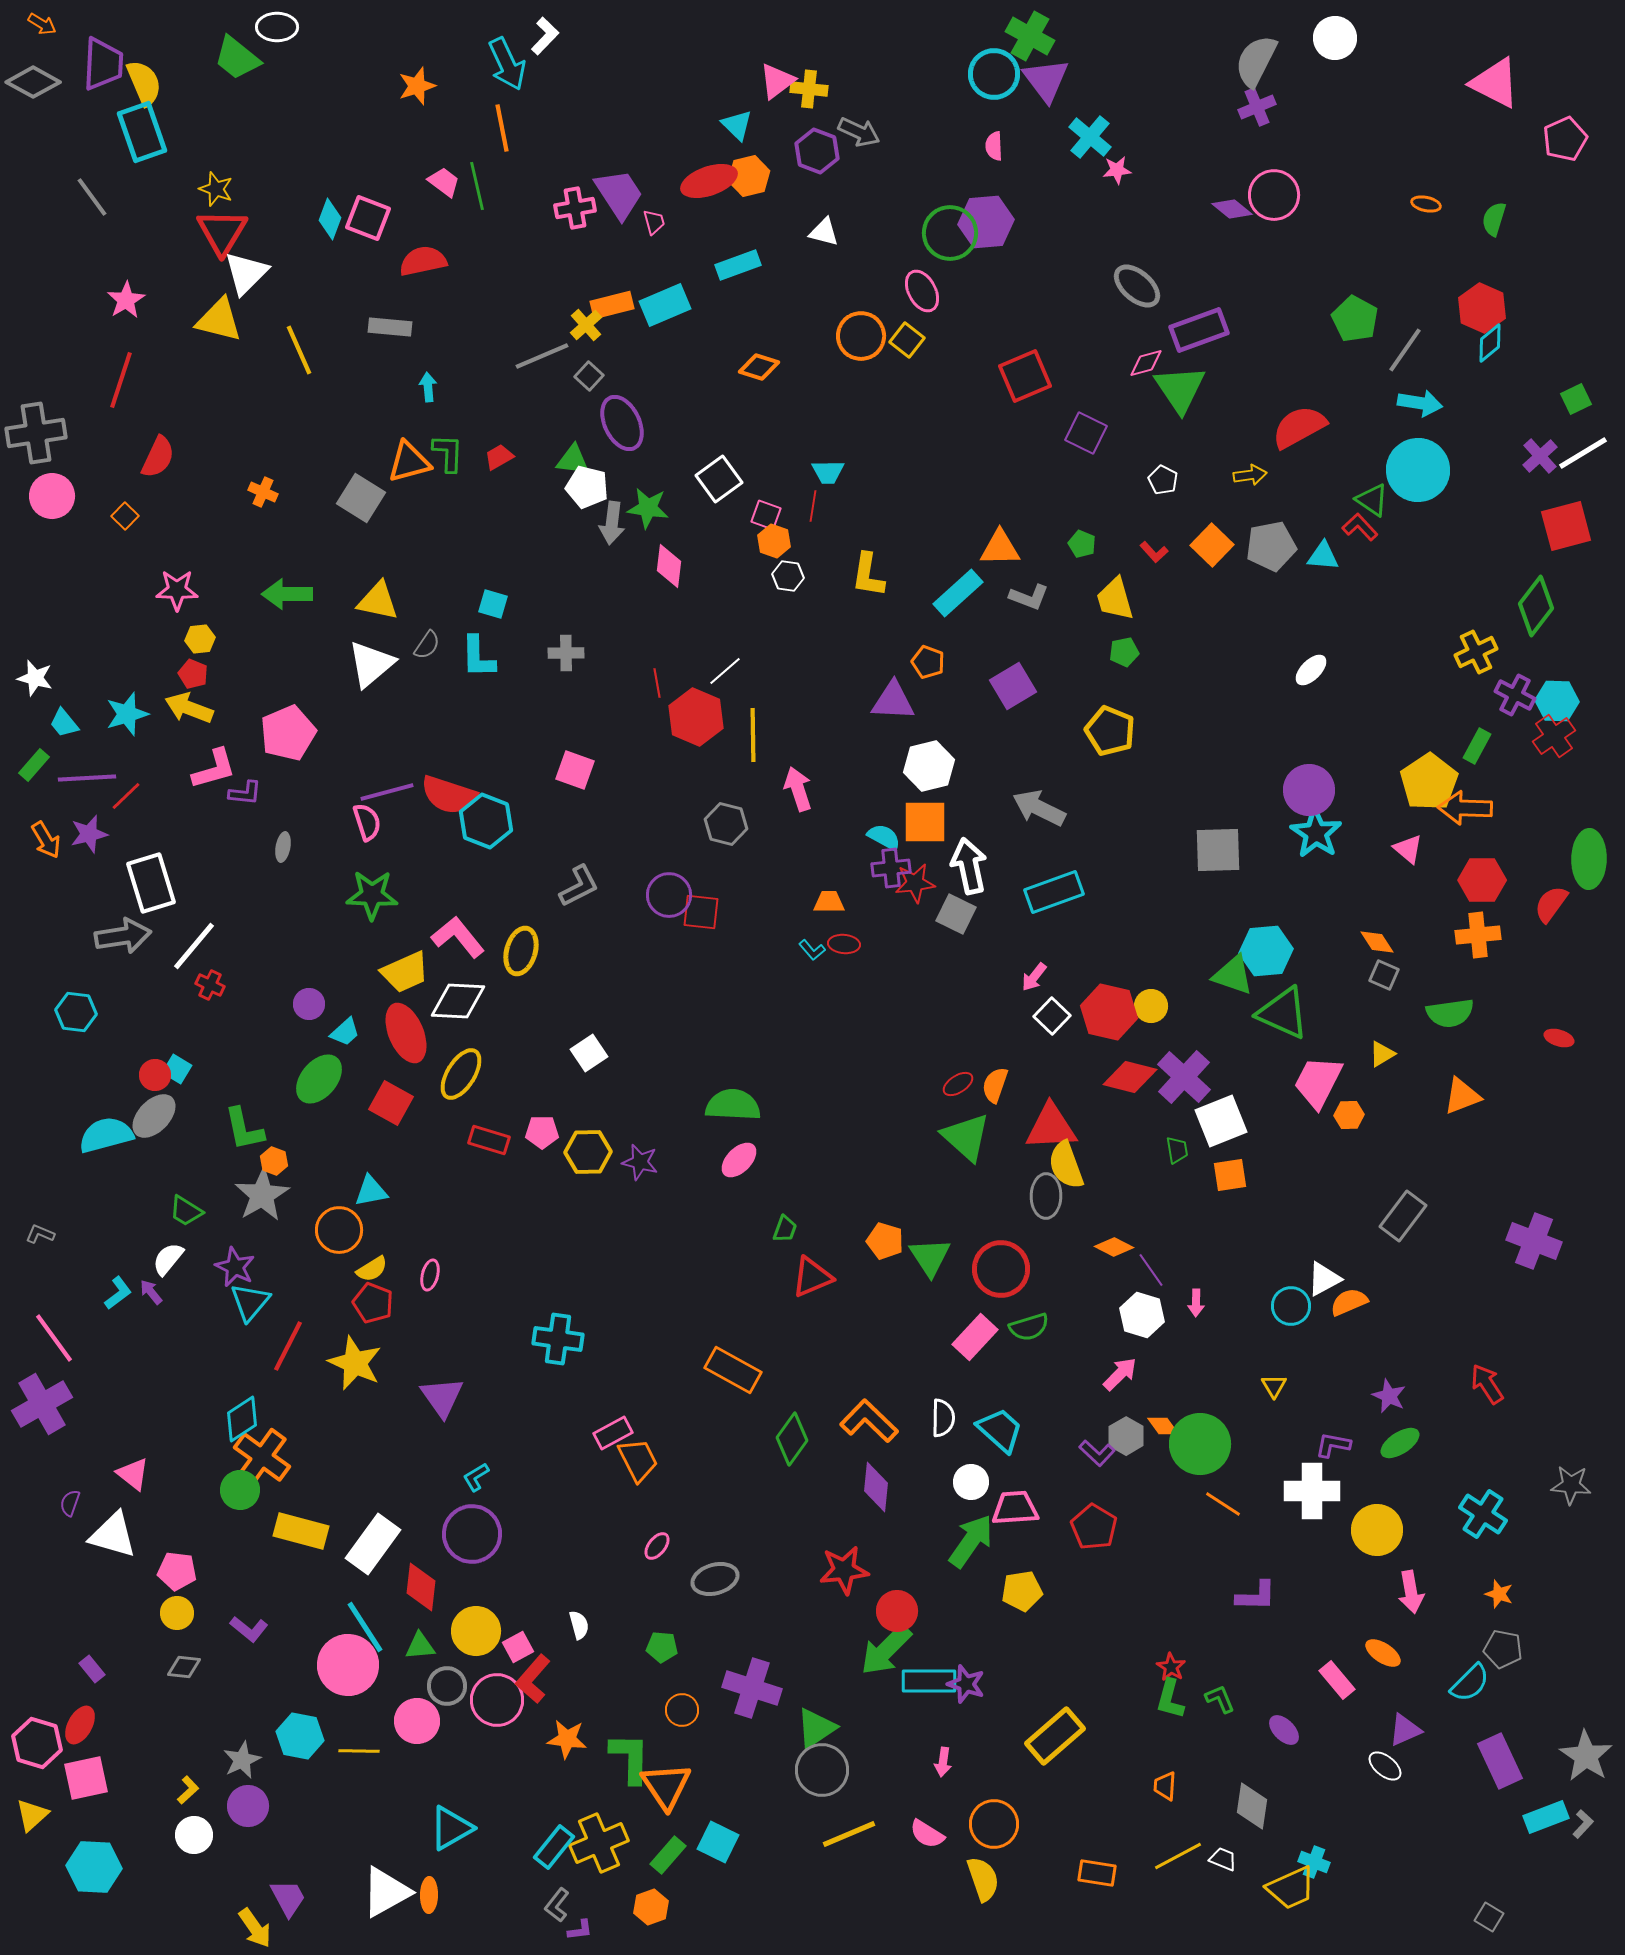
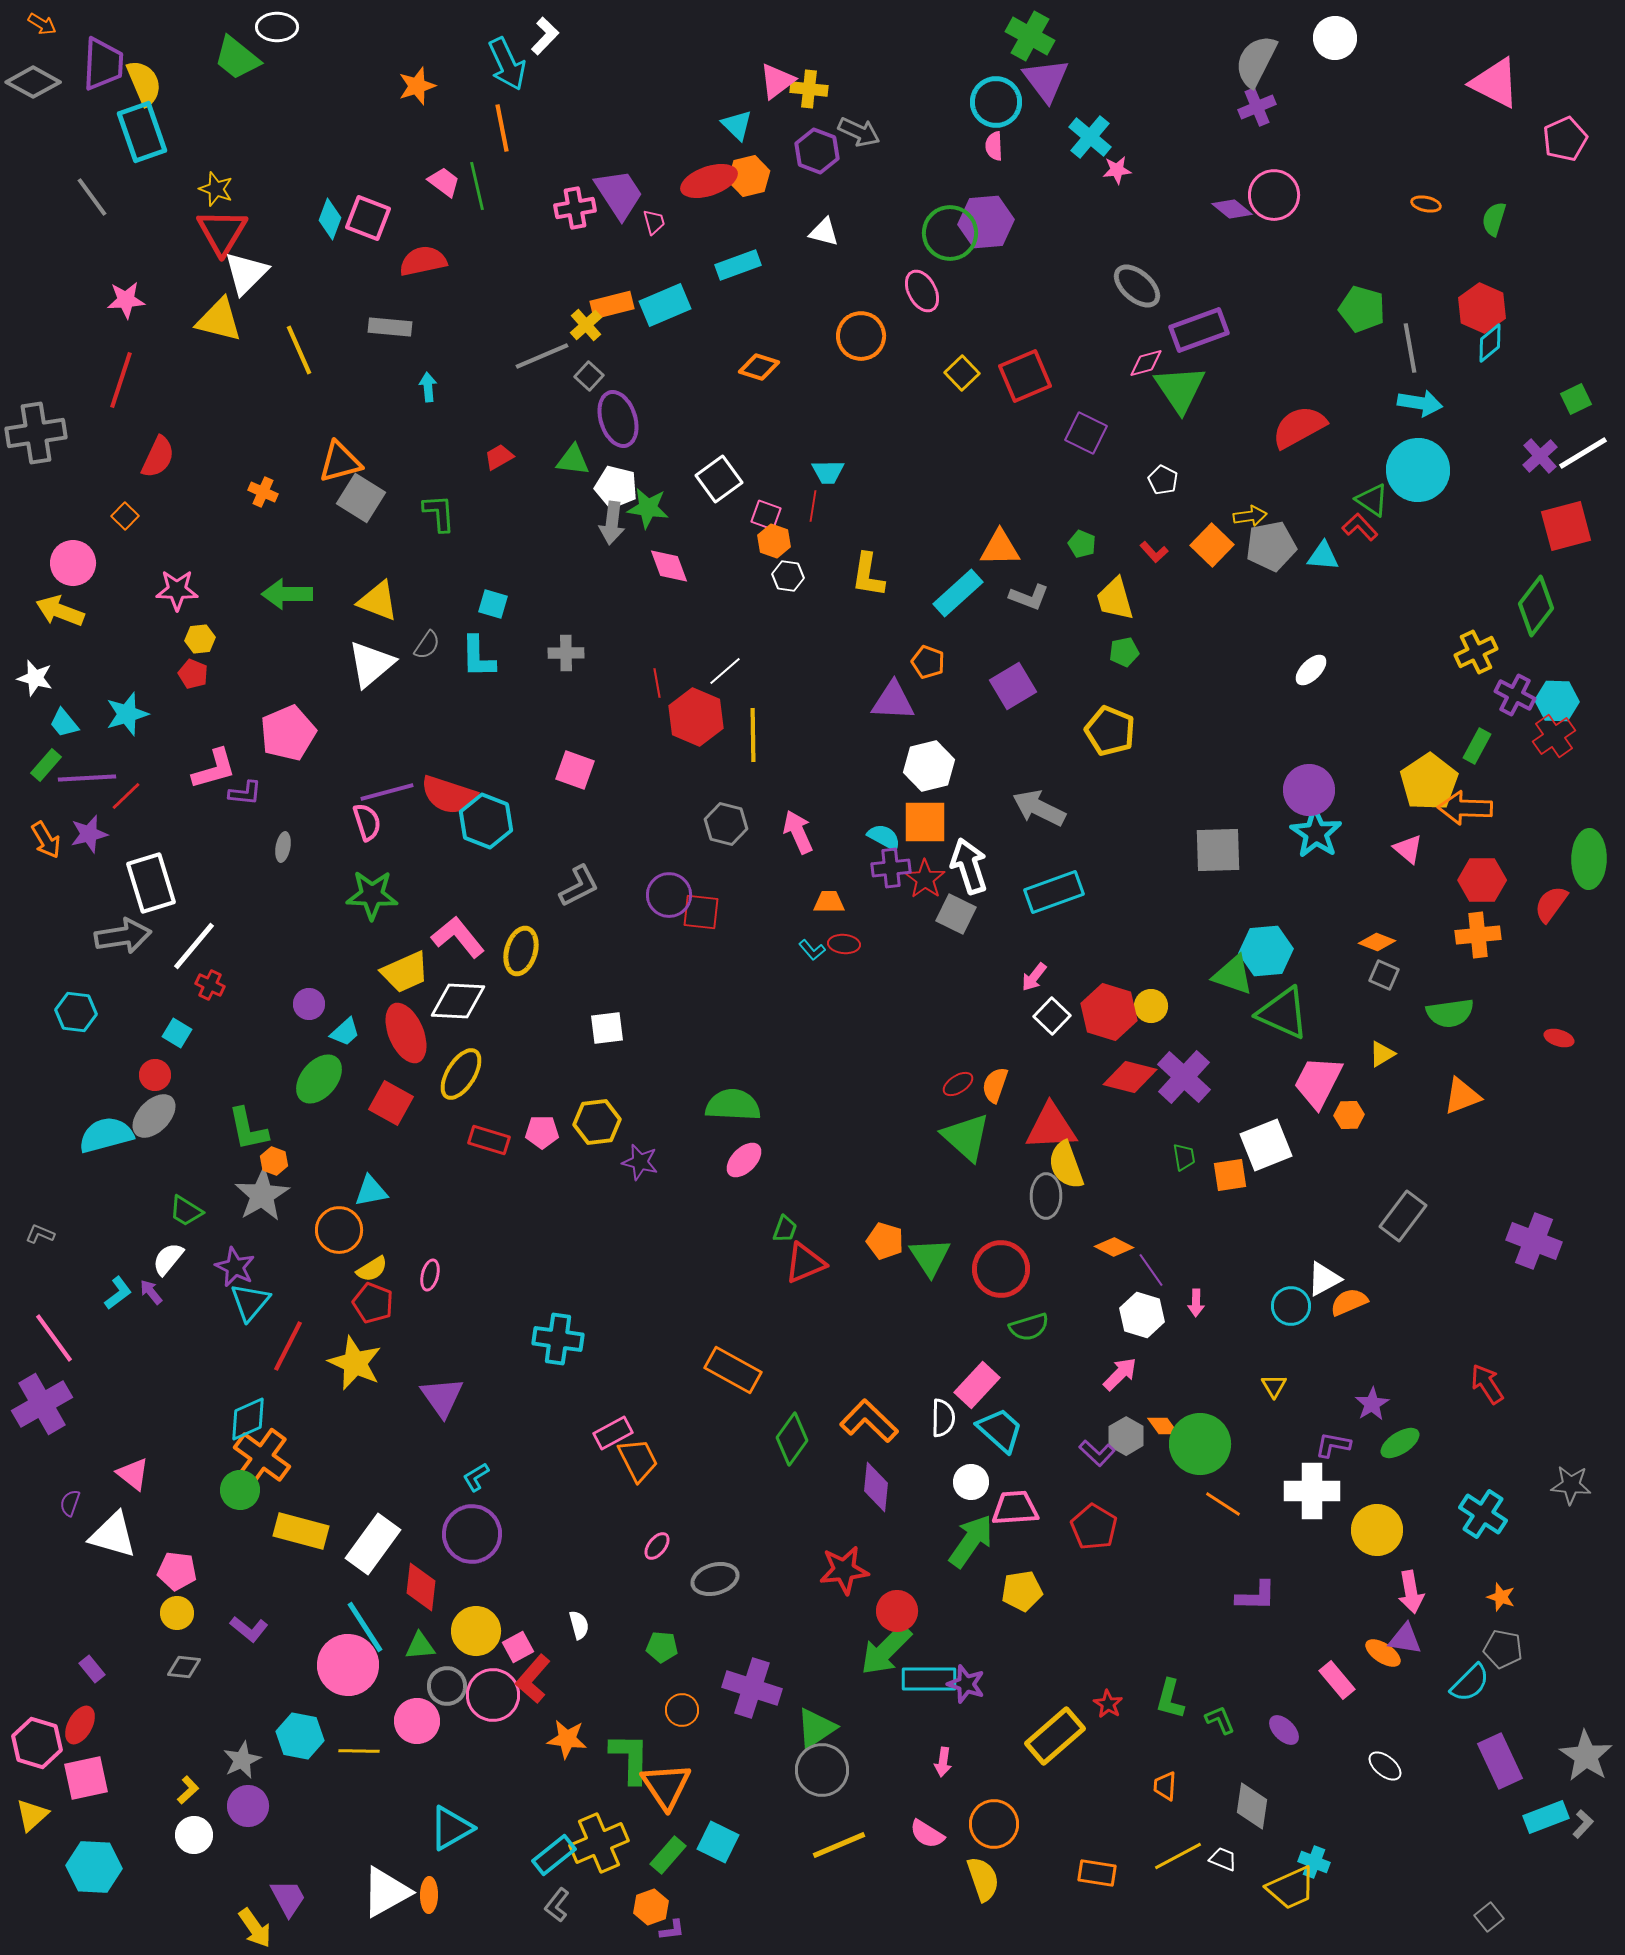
cyan circle at (994, 74): moved 2 px right, 28 px down
pink star at (126, 300): rotated 27 degrees clockwise
green pentagon at (1355, 319): moved 7 px right, 10 px up; rotated 12 degrees counterclockwise
yellow square at (907, 340): moved 55 px right, 33 px down; rotated 8 degrees clockwise
gray line at (1405, 350): moved 5 px right, 2 px up; rotated 45 degrees counterclockwise
purple ellipse at (622, 423): moved 4 px left, 4 px up; rotated 8 degrees clockwise
green L-shape at (448, 453): moved 9 px left, 60 px down; rotated 6 degrees counterclockwise
orange triangle at (409, 462): moved 69 px left
yellow arrow at (1250, 475): moved 41 px down
white pentagon at (587, 487): moved 29 px right
pink circle at (52, 496): moved 21 px right, 67 px down
pink diamond at (669, 566): rotated 27 degrees counterclockwise
yellow triangle at (378, 601): rotated 9 degrees clockwise
yellow arrow at (189, 708): moved 129 px left, 97 px up
green rectangle at (34, 765): moved 12 px right
pink arrow at (798, 789): moved 43 px down; rotated 6 degrees counterclockwise
white arrow at (969, 866): rotated 6 degrees counterclockwise
red star at (915, 883): moved 10 px right, 4 px up; rotated 30 degrees counterclockwise
orange diamond at (1377, 942): rotated 36 degrees counterclockwise
red hexagon at (1109, 1012): rotated 4 degrees clockwise
white square at (589, 1053): moved 18 px right, 25 px up; rotated 27 degrees clockwise
cyan square at (177, 1069): moved 36 px up
white square at (1221, 1121): moved 45 px right, 24 px down
green L-shape at (244, 1129): moved 4 px right
green trapezoid at (1177, 1150): moved 7 px right, 7 px down
yellow hexagon at (588, 1152): moved 9 px right, 30 px up; rotated 6 degrees counterclockwise
pink ellipse at (739, 1160): moved 5 px right
red triangle at (812, 1277): moved 7 px left, 14 px up
pink rectangle at (975, 1337): moved 2 px right, 48 px down
purple star at (1389, 1396): moved 17 px left, 8 px down; rotated 16 degrees clockwise
cyan diamond at (242, 1419): moved 6 px right; rotated 9 degrees clockwise
orange star at (1499, 1594): moved 2 px right, 3 px down
red star at (1171, 1667): moved 63 px left, 37 px down
cyan rectangle at (929, 1681): moved 2 px up
green L-shape at (1220, 1699): moved 21 px down
pink circle at (497, 1700): moved 4 px left, 5 px up
purple triangle at (1405, 1730): moved 91 px up; rotated 33 degrees clockwise
yellow line at (849, 1834): moved 10 px left, 11 px down
cyan rectangle at (554, 1847): moved 8 px down; rotated 12 degrees clockwise
gray square at (1489, 1917): rotated 20 degrees clockwise
purple L-shape at (580, 1930): moved 92 px right
